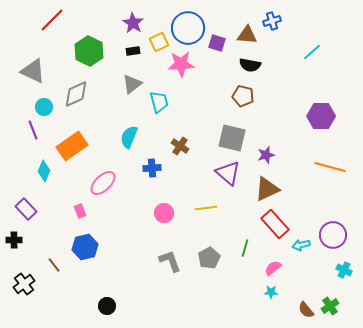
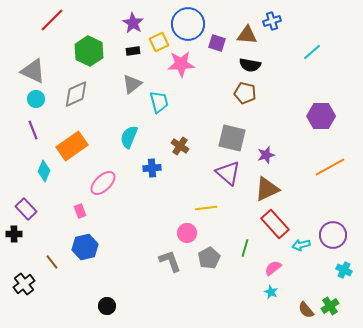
blue circle at (188, 28): moved 4 px up
brown pentagon at (243, 96): moved 2 px right, 3 px up
cyan circle at (44, 107): moved 8 px left, 8 px up
orange line at (330, 167): rotated 44 degrees counterclockwise
pink circle at (164, 213): moved 23 px right, 20 px down
black cross at (14, 240): moved 6 px up
brown line at (54, 265): moved 2 px left, 3 px up
cyan star at (271, 292): rotated 24 degrees clockwise
